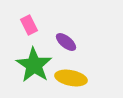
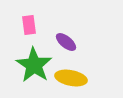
pink rectangle: rotated 18 degrees clockwise
